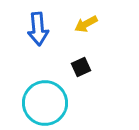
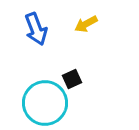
blue arrow: moved 2 px left; rotated 16 degrees counterclockwise
black square: moved 9 px left, 12 px down
